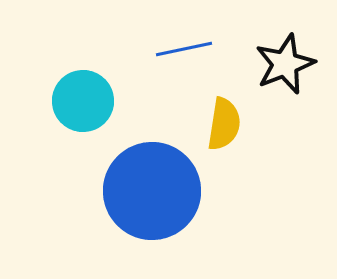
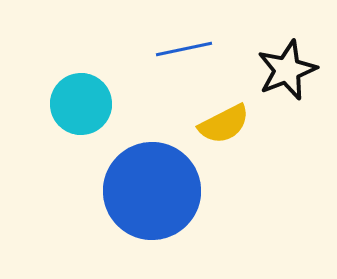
black star: moved 2 px right, 6 px down
cyan circle: moved 2 px left, 3 px down
yellow semicircle: rotated 54 degrees clockwise
